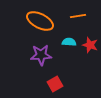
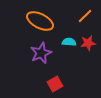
orange line: moved 7 px right; rotated 35 degrees counterclockwise
red star: moved 2 px left, 2 px up; rotated 28 degrees counterclockwise
purple star: moved 2 px up; rotated 20 degrees counterclockwise
